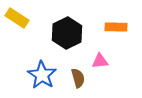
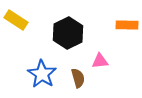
yellow rectangle: moved 1 px left, 2 px down
orange rectangle: moved 11 px right, 2 px up
black hexagon: moved 1 px right
blue star: moved 1 px up
